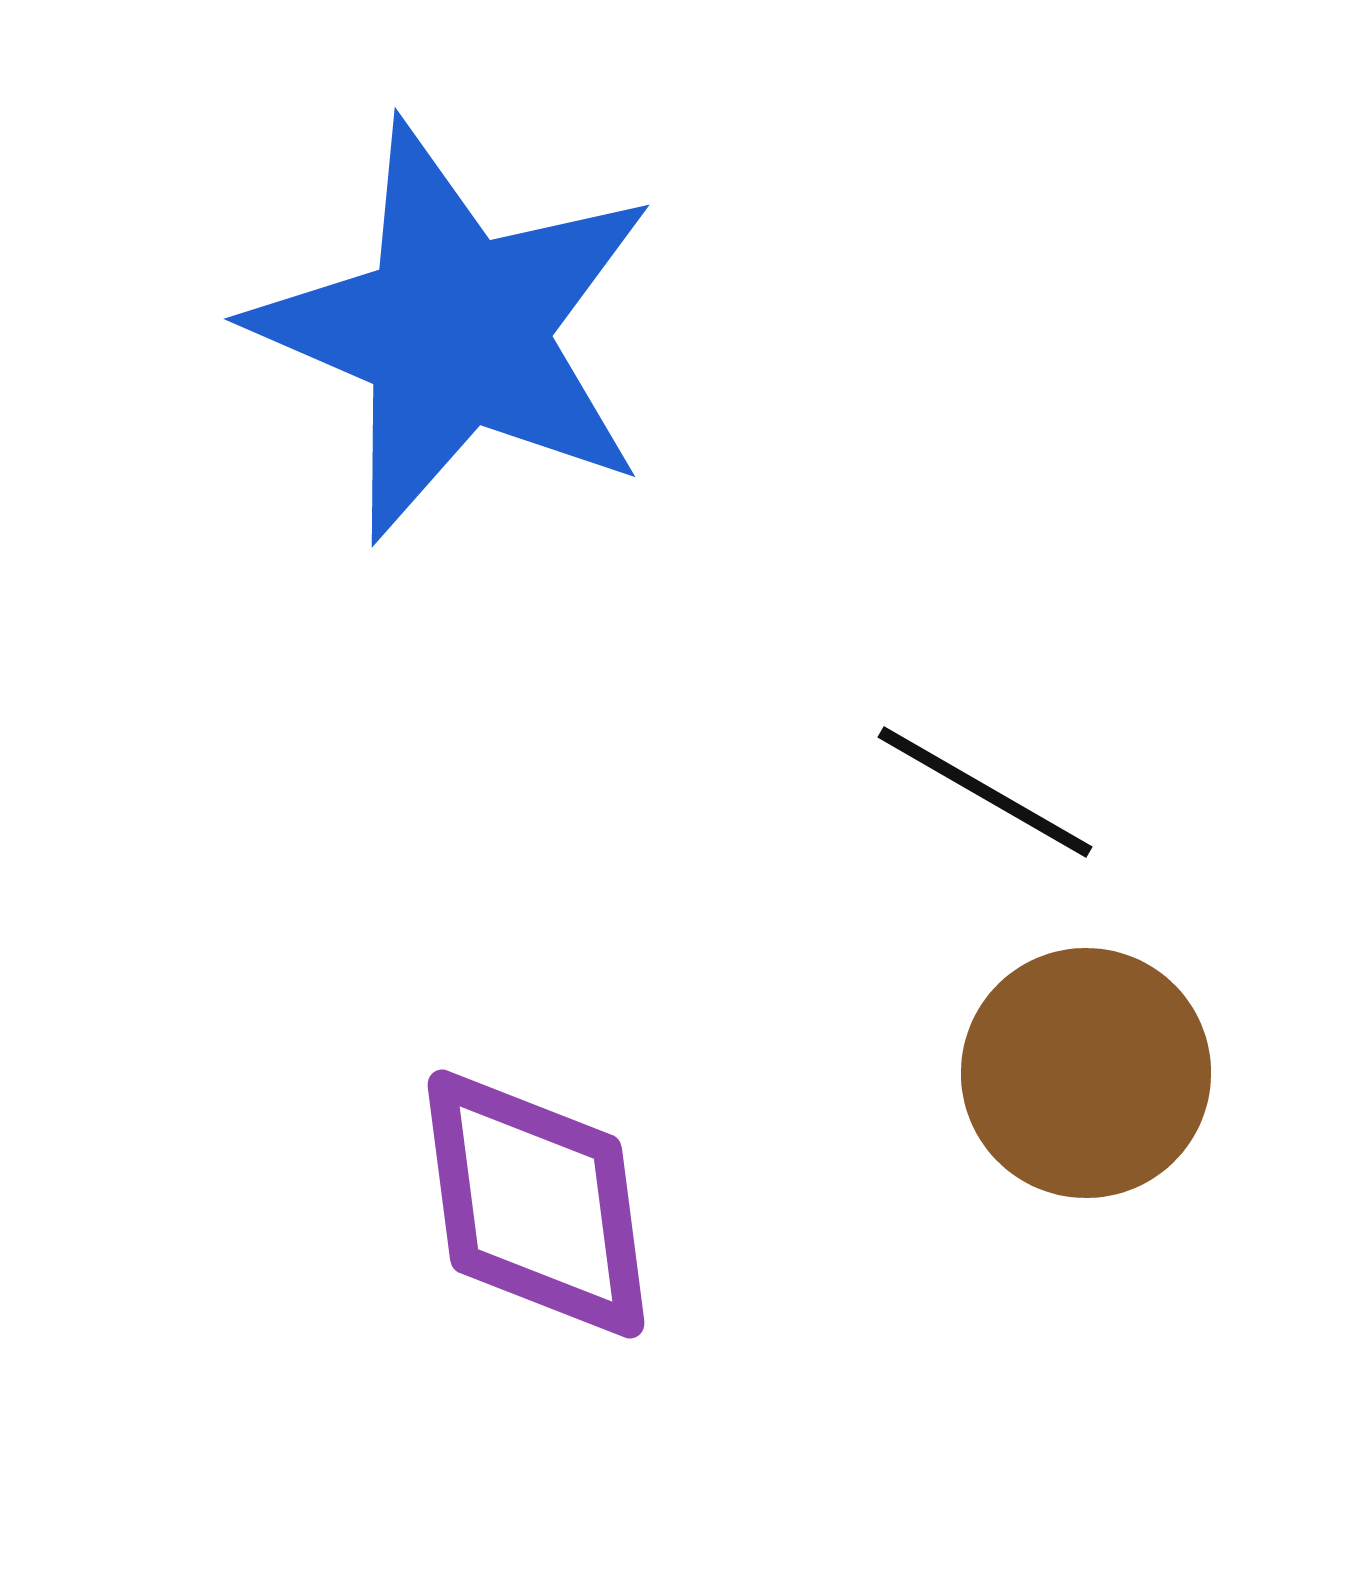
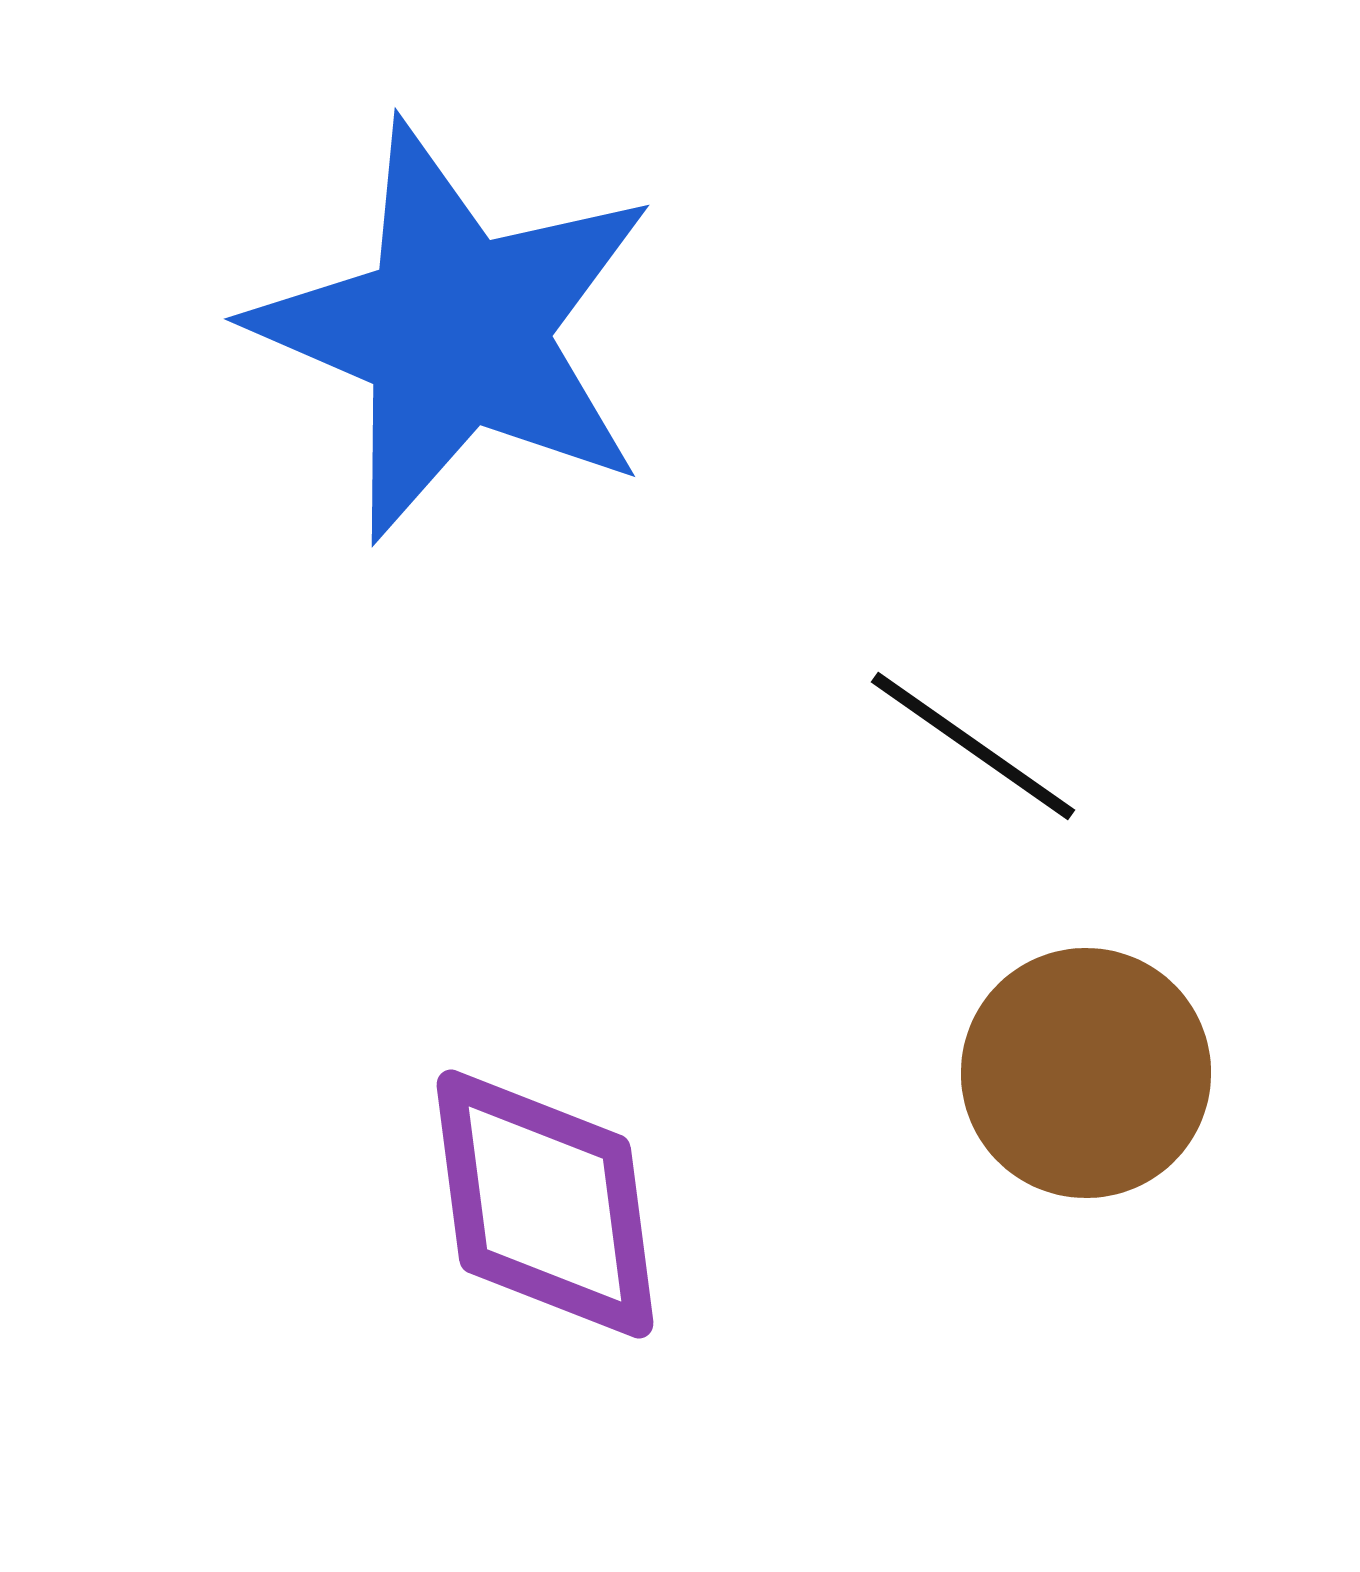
black line: moved 12 px left, 46 px up; rotated 5 degrees clockwise
purple diamond: moved 9 px right
